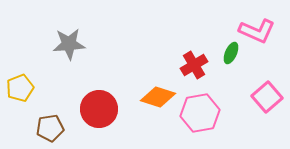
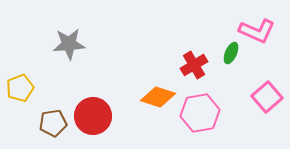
red circle: moved 6 px left, 7 px down
brown pentagon: moved 3 px right, 5 px up
